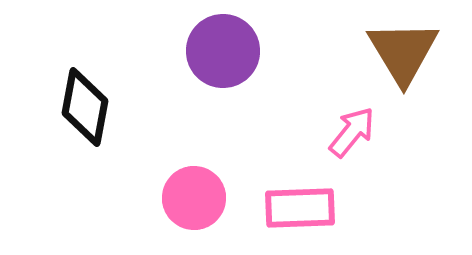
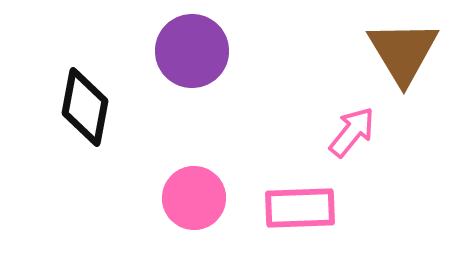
purple circle: moved 31 px left
